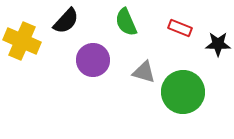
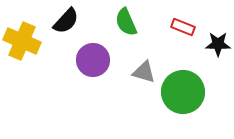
red rectangle: moved 3 px right, 1 px up
